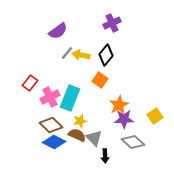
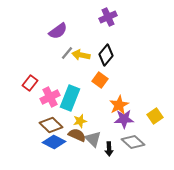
purple cross: moved 4 px left, 6 px up
gray triangle: moved 1 px left, 1 px down
black arrow: moved 4 px right, 7 px up
